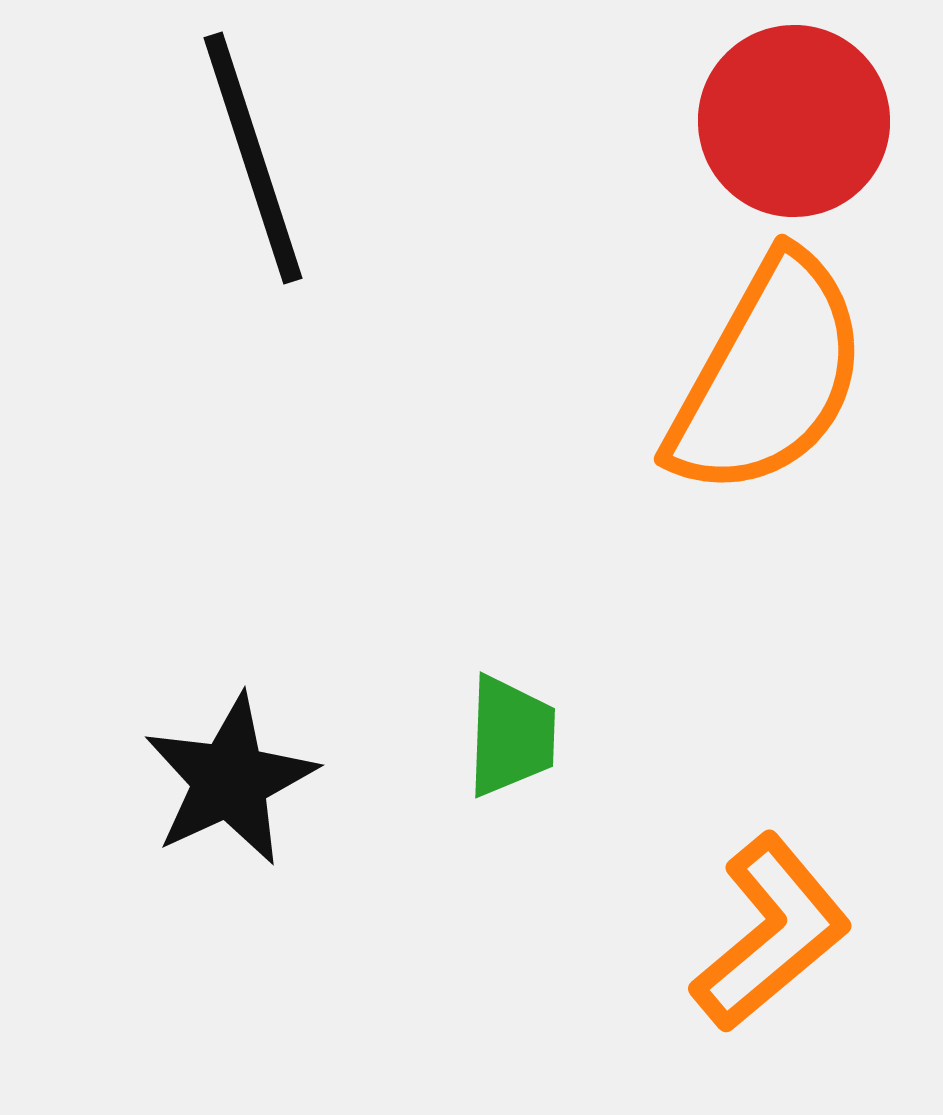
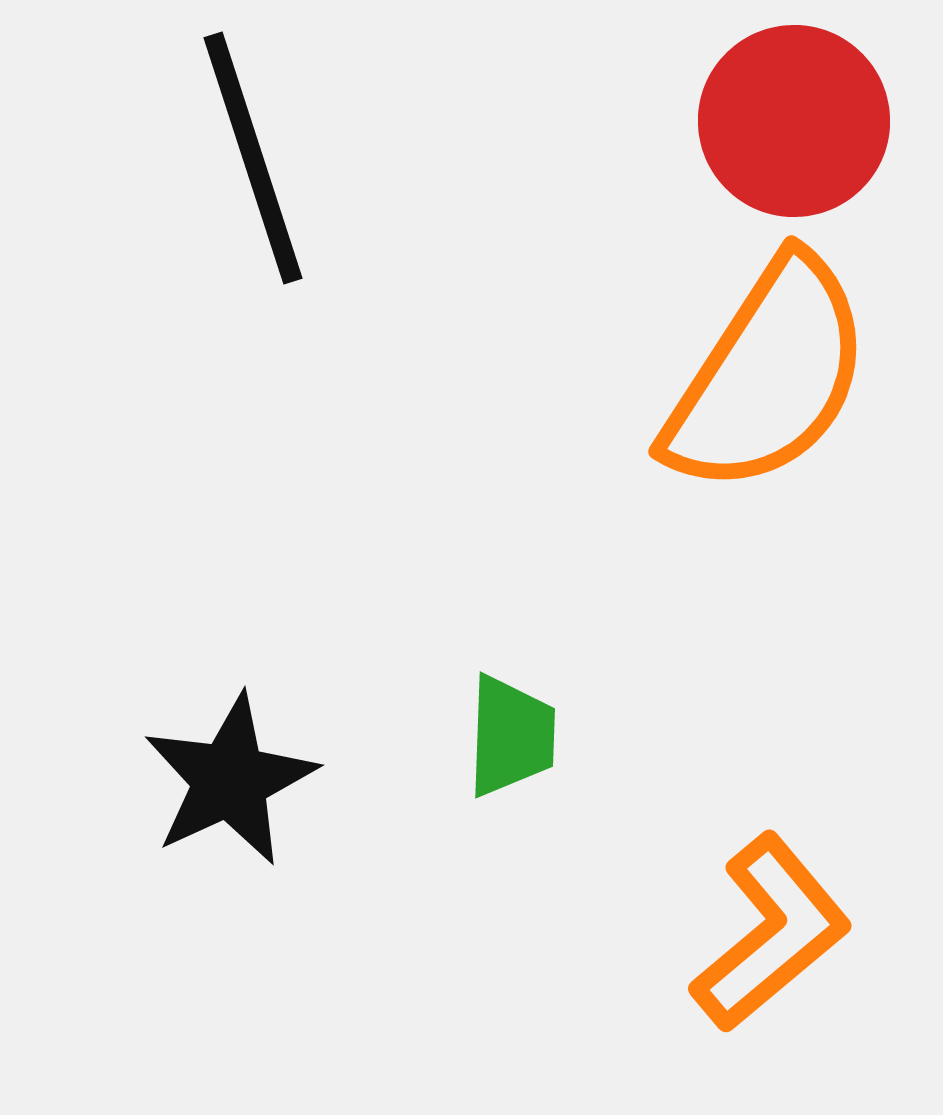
orange semicircle: rotated 4 degrees clockwise
